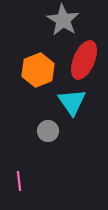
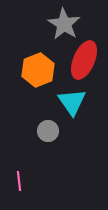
gray star: moved 1 px right, 4 px down
